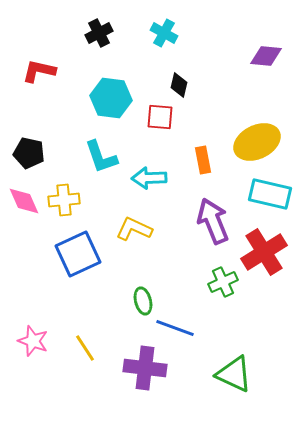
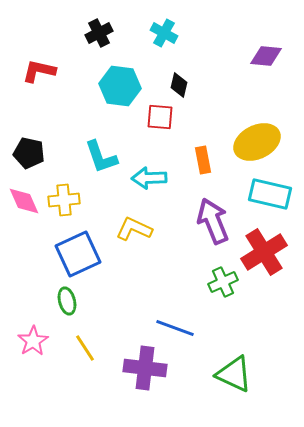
cyan hexagon: moved 9 px right, 12 px up
green ellipse: moved 76 px left
pink star: rotated 20 degrees clockwise
